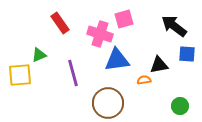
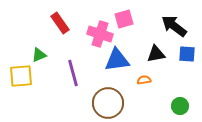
black triangle: moved 3 px left, 11 px up
yellow square: moved 1 px right, 1 px down
